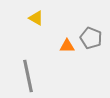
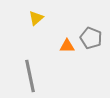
yellow triangle: rotated 49 degrees clockwise
gray line: moved 2 px right
